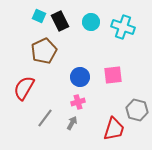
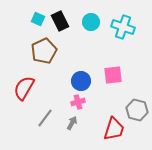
cyan square: moved 1 px left, 3 px down
blue circle: moved 1 px right, 4 px down
